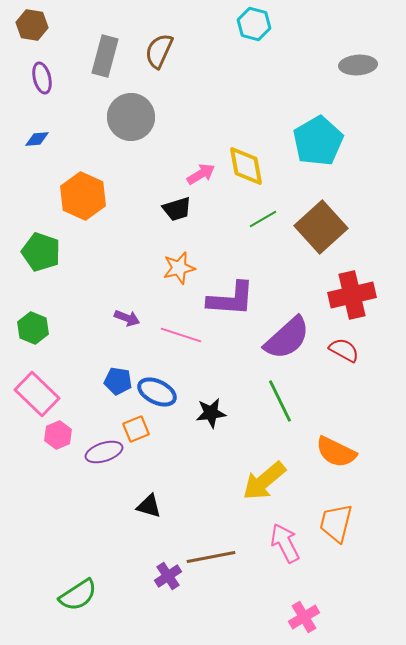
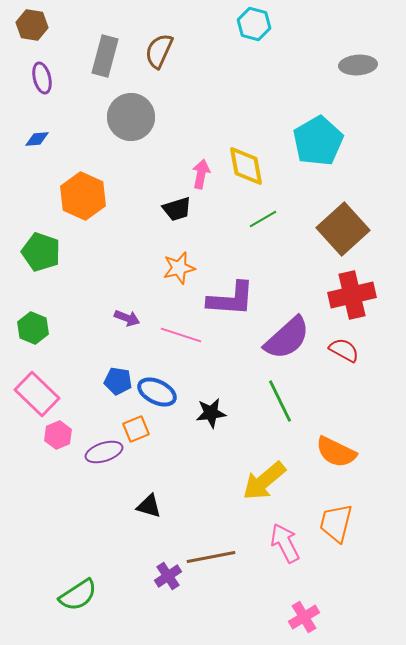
pink arrow at (201, 174): rotated 48 degrees counterclockwise
brown square at (321, 227): moved 22 px right, 2 px down
